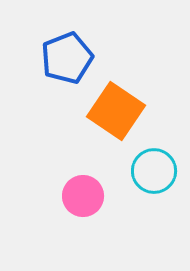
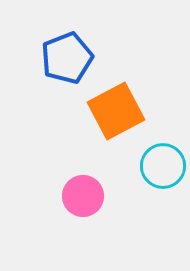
orange square: rotated 28 degrees clockwise
cyan circle: moved 9 px right, 5 px up
